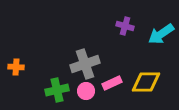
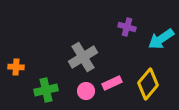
purple cross: moved 2 px right, 1 px down
cyan arrow: moved 5 px down
gray cross: moved 2 px left, 7 px up; rotated 12 degrees counterclockwise
yellow diamond: moved 2 px right, 2 px down; rotated 48 degrees counterclockwise
green cross: moved 11 px left
